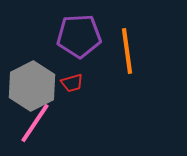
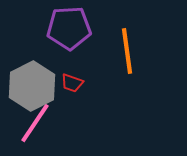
purple pentagon: moved 10 px left, 8 px up
red trapezoid: rotated 35 degrees clockwise
